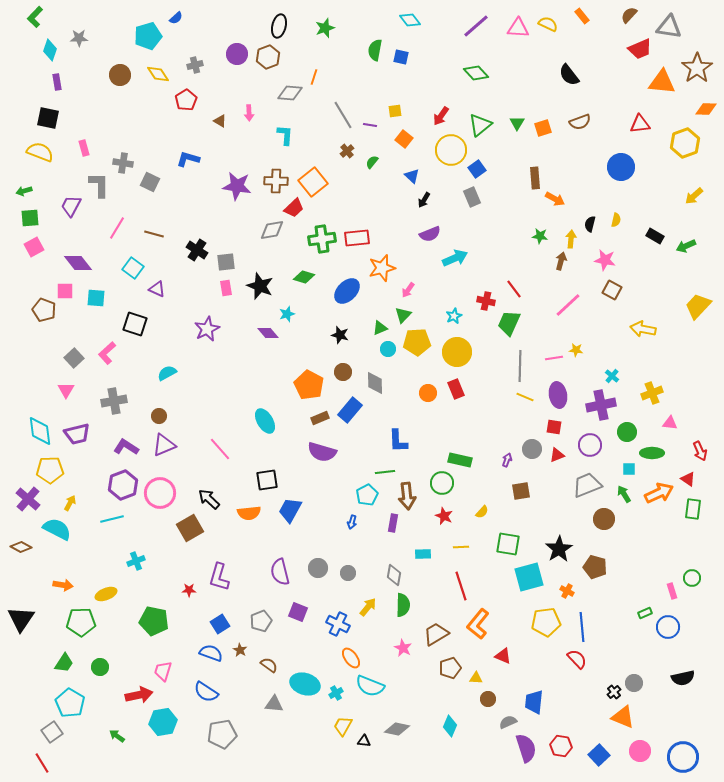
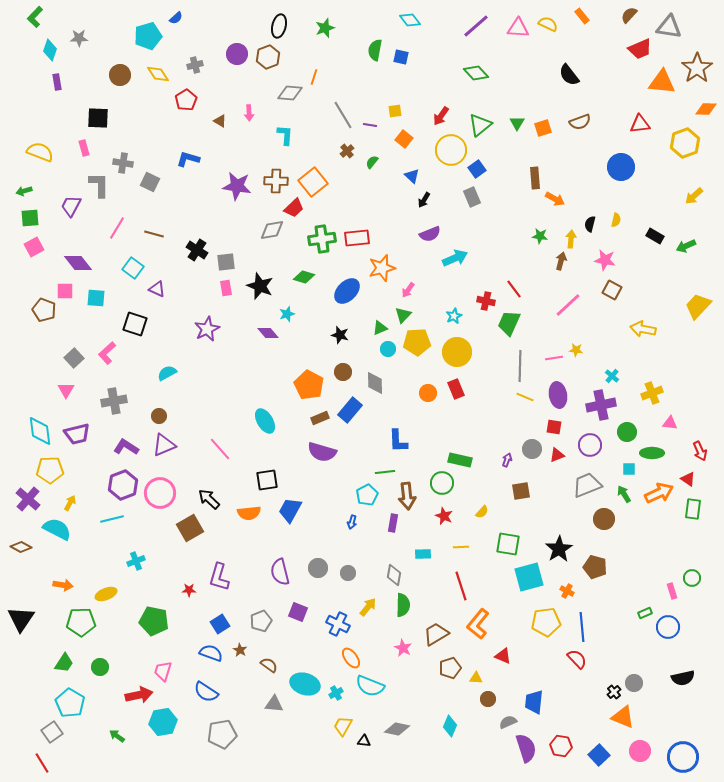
black square at (48, 118): moved 50 px right; rotated 10 degrees counterclockwise
